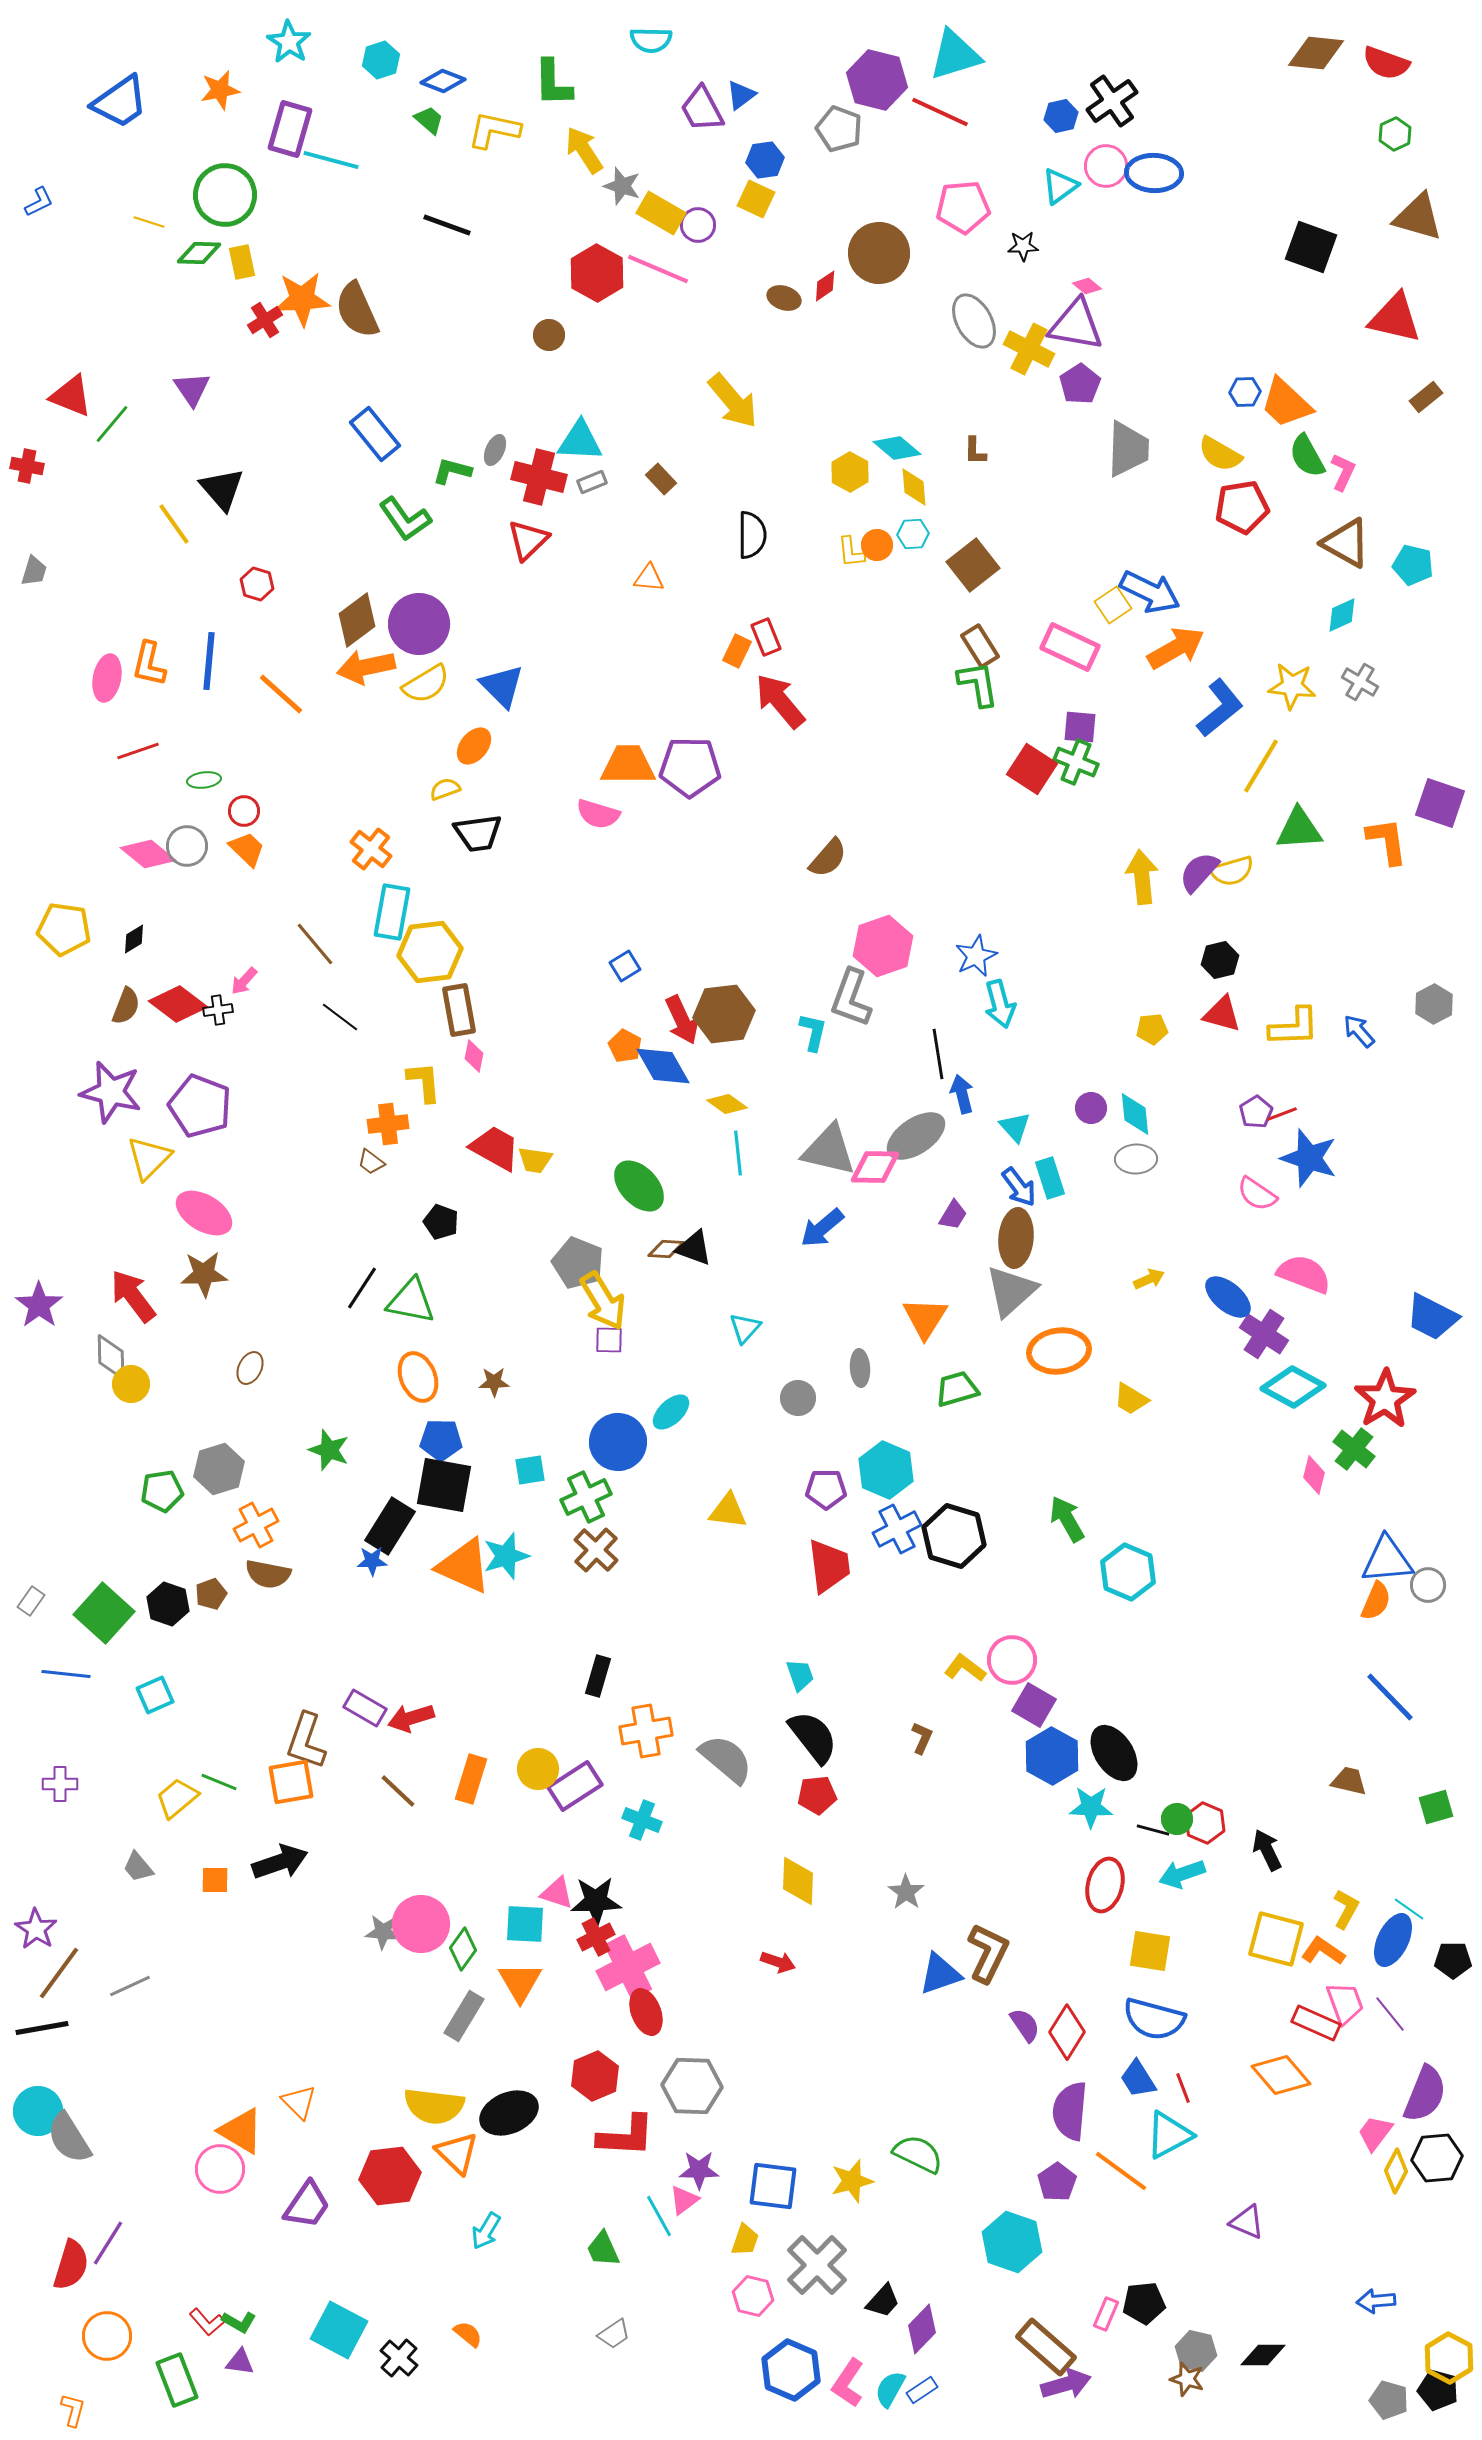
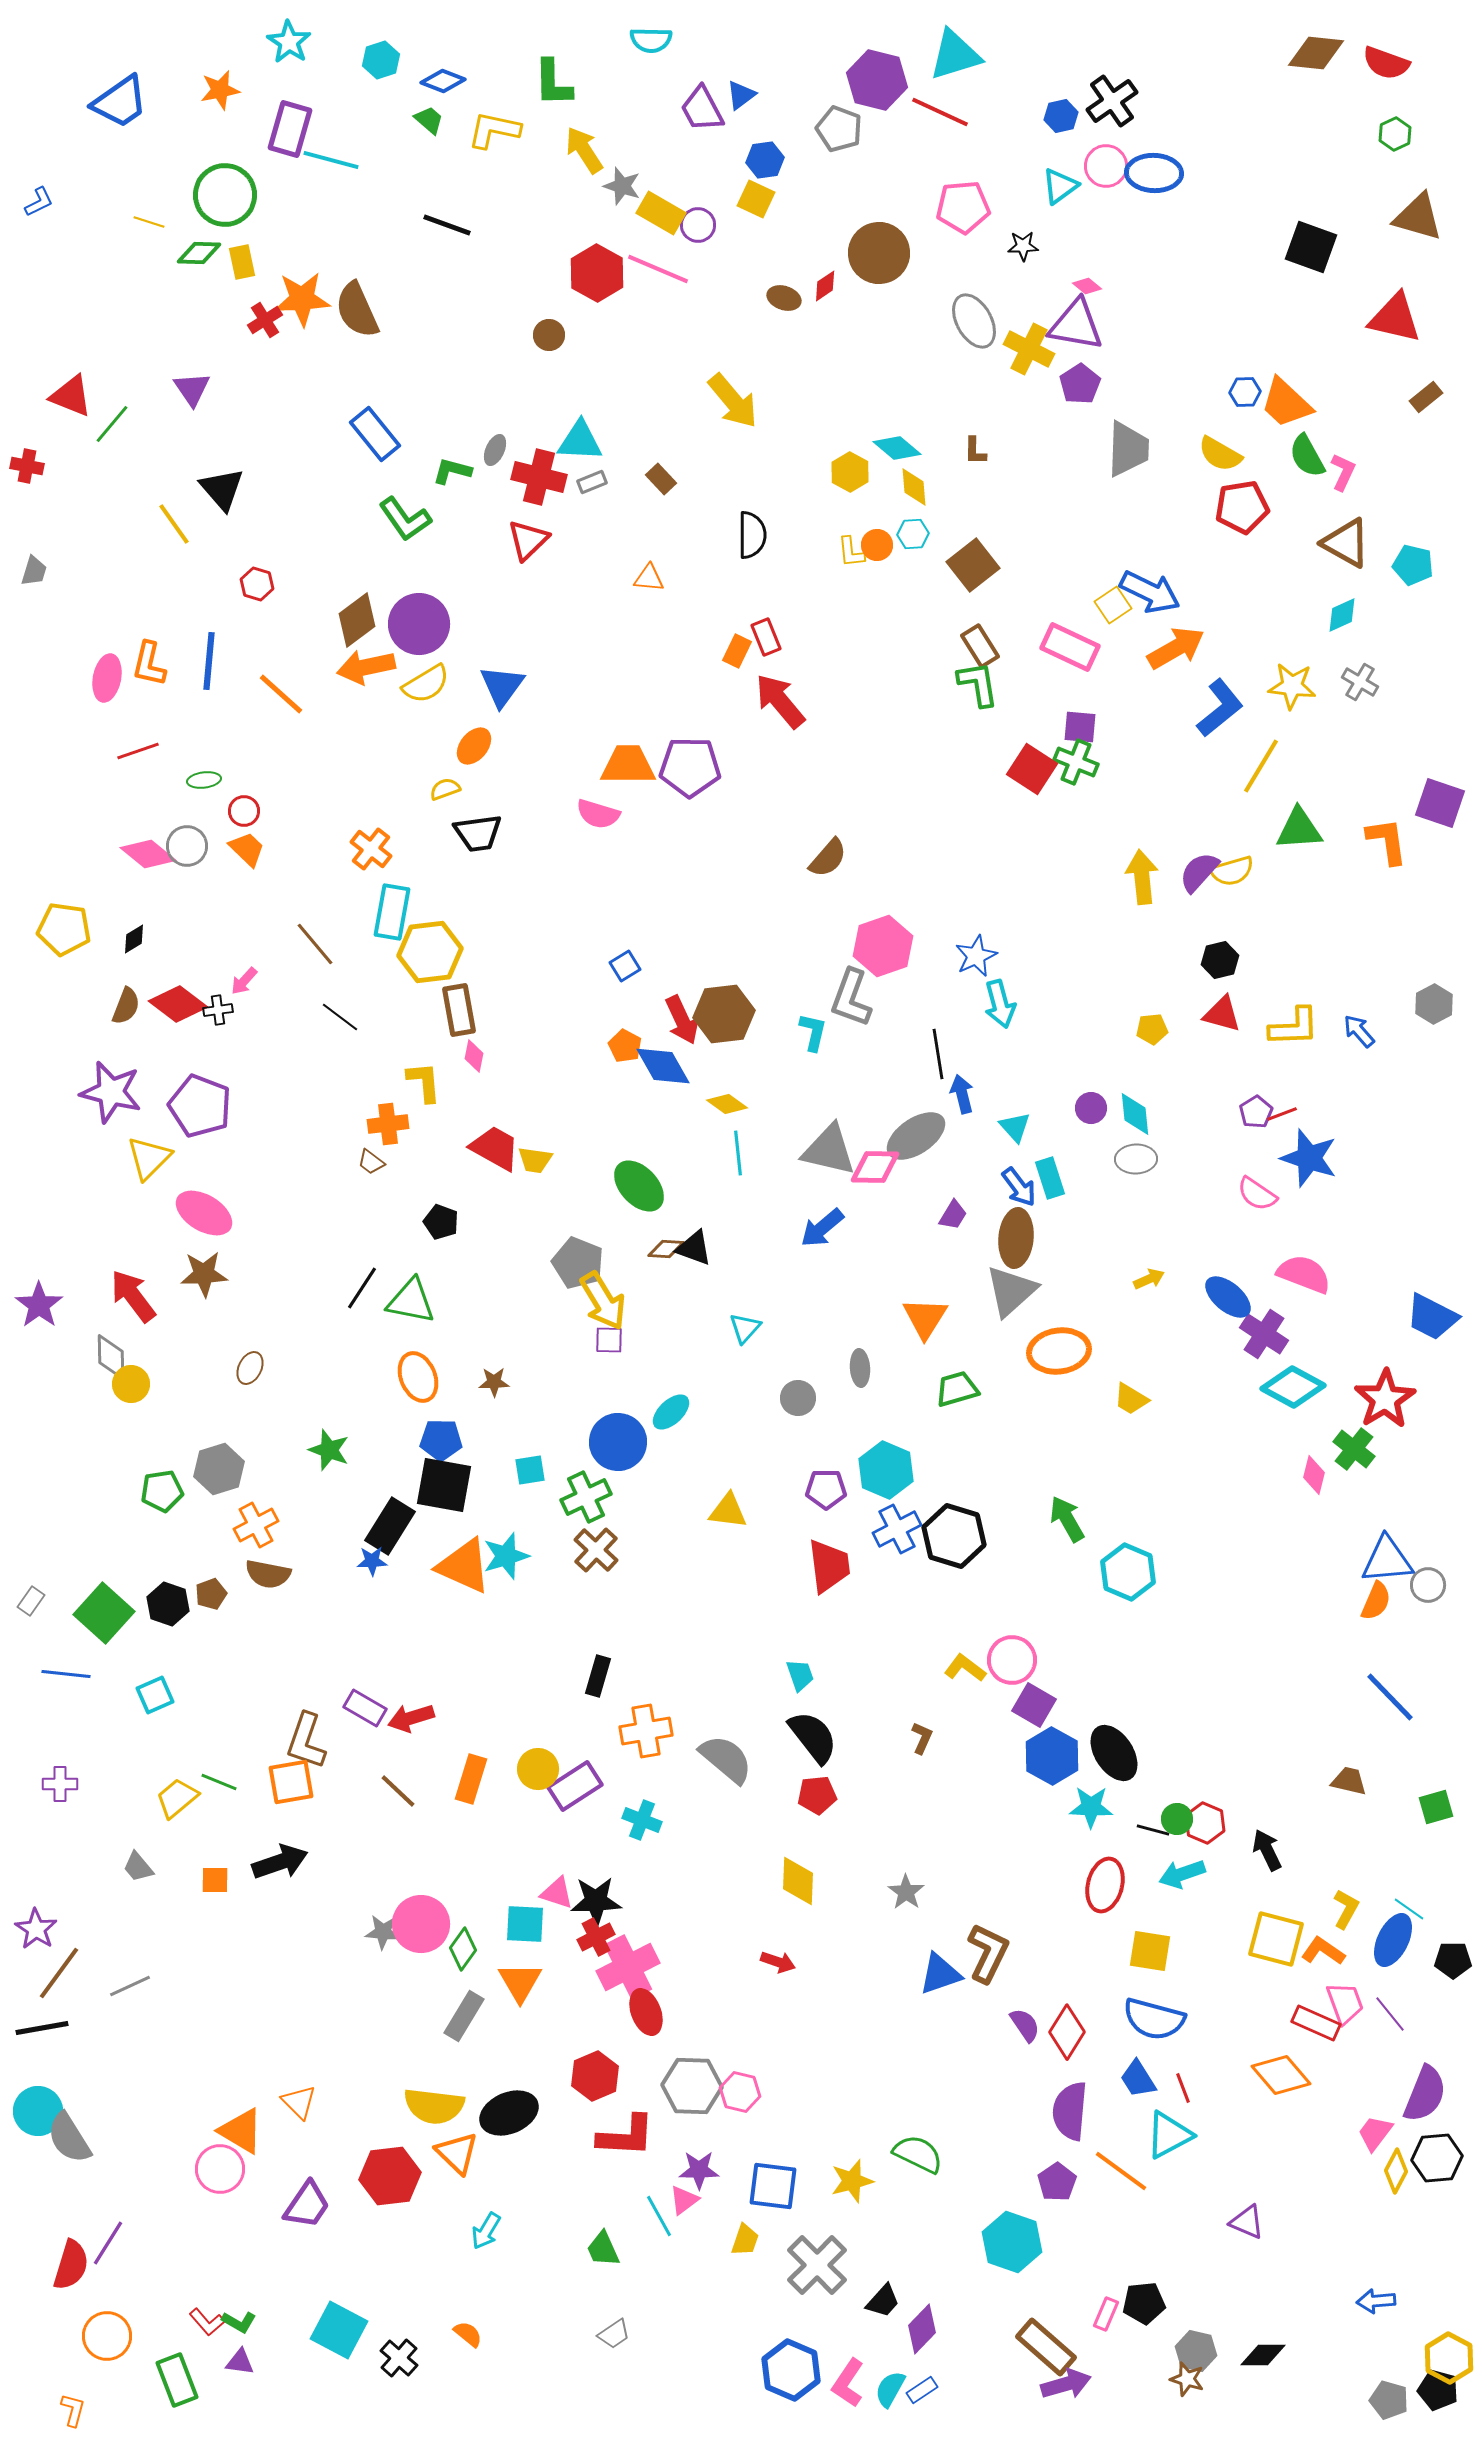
blue triangle at (502, 686): rotated 21 degrees clockwise
pink hexagon at (753, 2296): moved 13 px left, 204 px up
